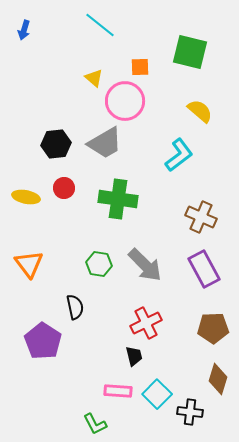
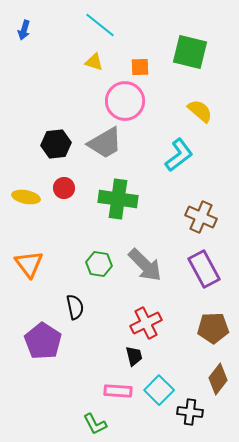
yellow triangle: moved 16 px up; rotated 24 degrees counterclockwise
brown diamond: rotated 20 degrees clockwise
cyan square: moved 2 px right, 4 px up
